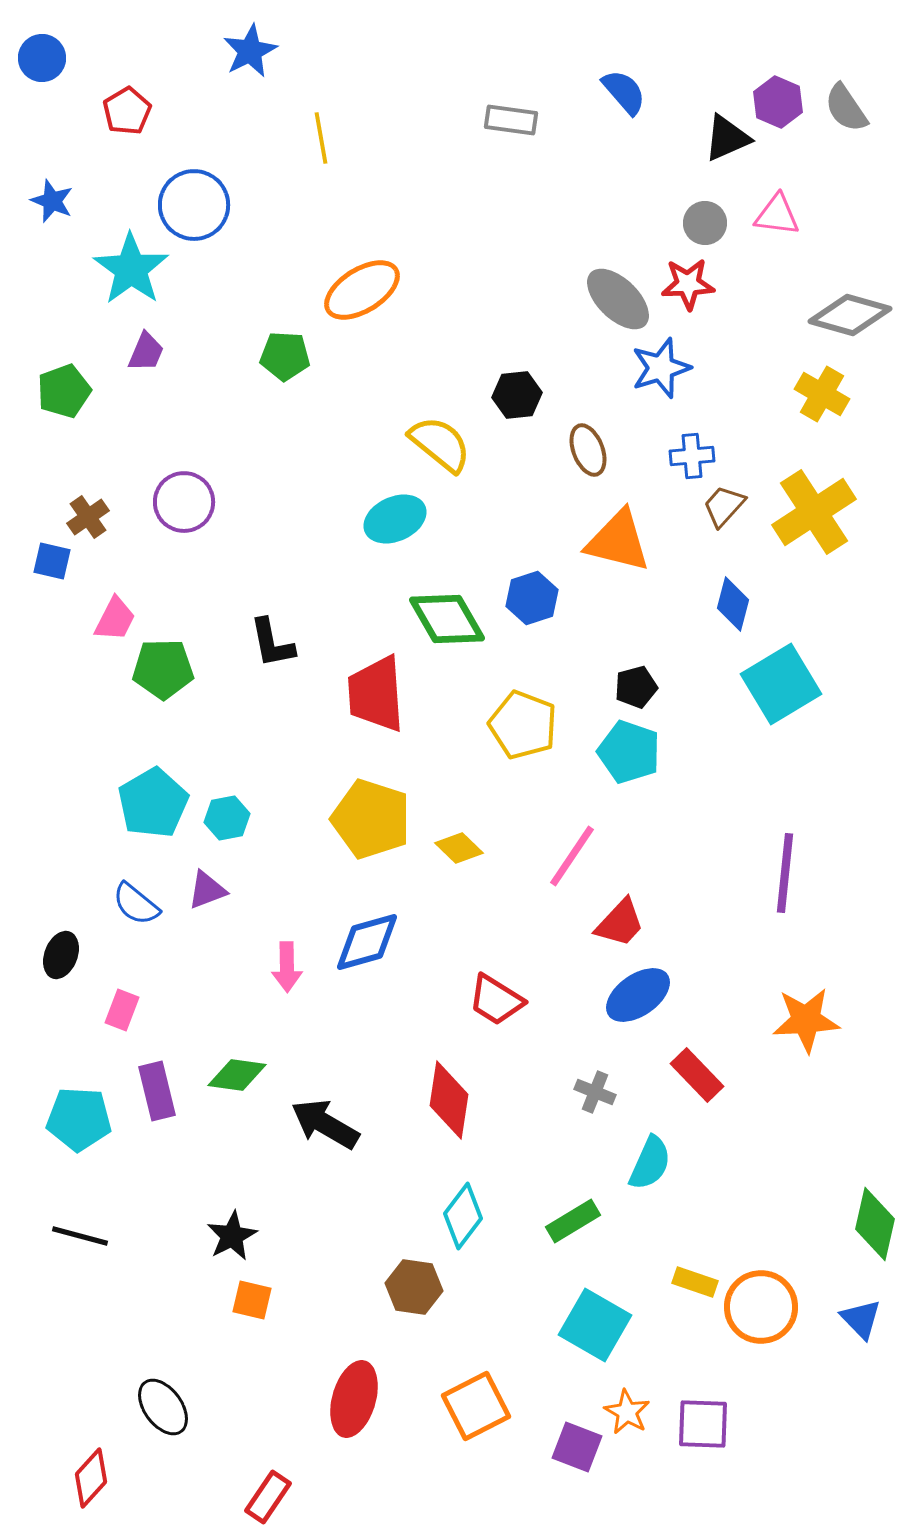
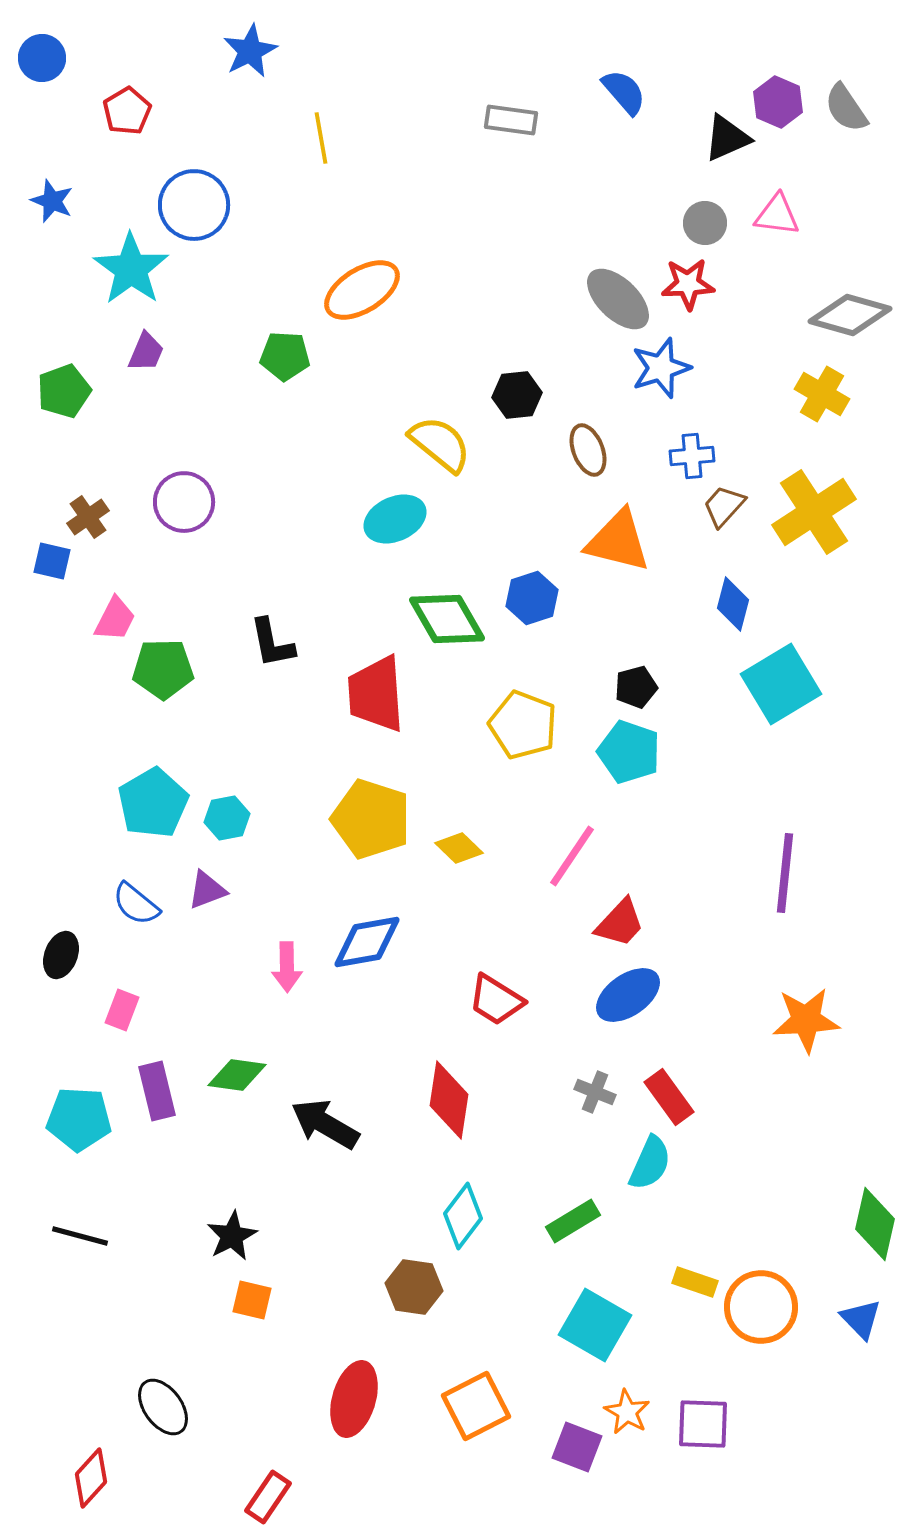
blue diamond at (367, 942): rotated 6 degrees clockwise
blue ellipse at (638, 995): moved 10 px left
red rectangle at (697, 1075): moved 28 px left, 22 px down; rotated 8 degrees clockwise
